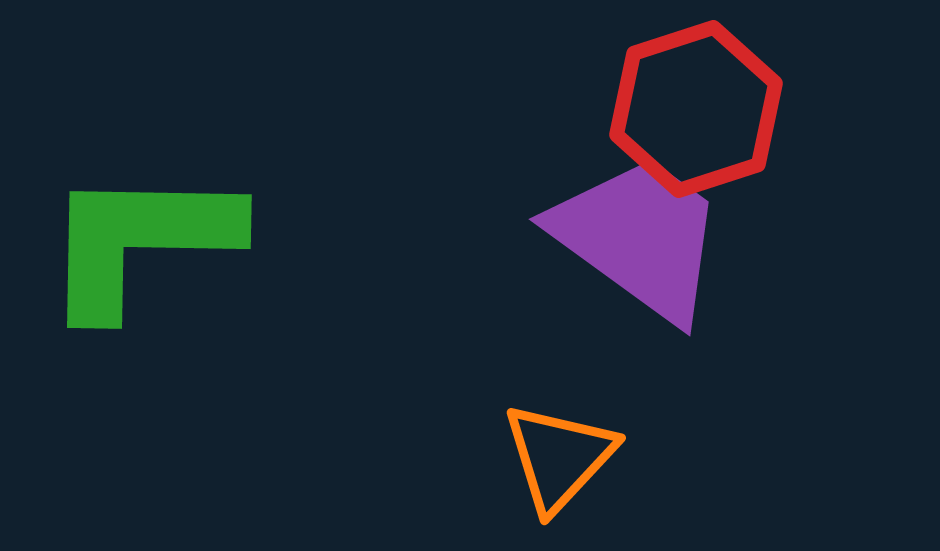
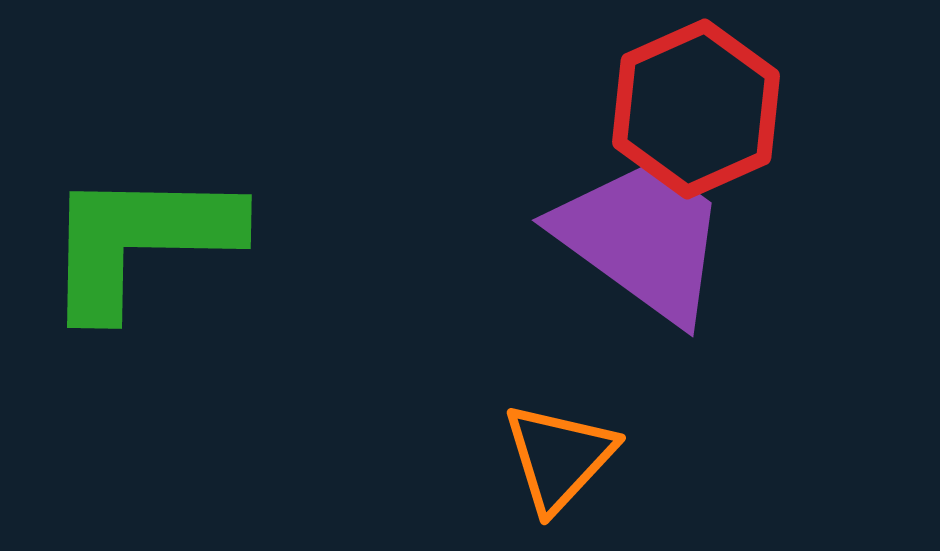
red hexagon: rotated 6 degrees counterclockwise
purple trapezoid: moved 3 px right, 1 px down
